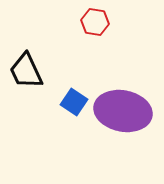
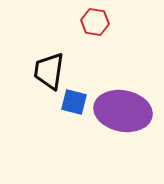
black trapezoid: moved 23 px right; rotated 33 degrees clockwise
blue square: rotated 20 degrees counterclockwise
